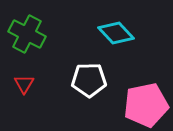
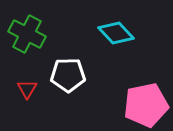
white pentagon: moved 21 px left, 5 px up
red triangle: moved 3 px right, 5 px down
